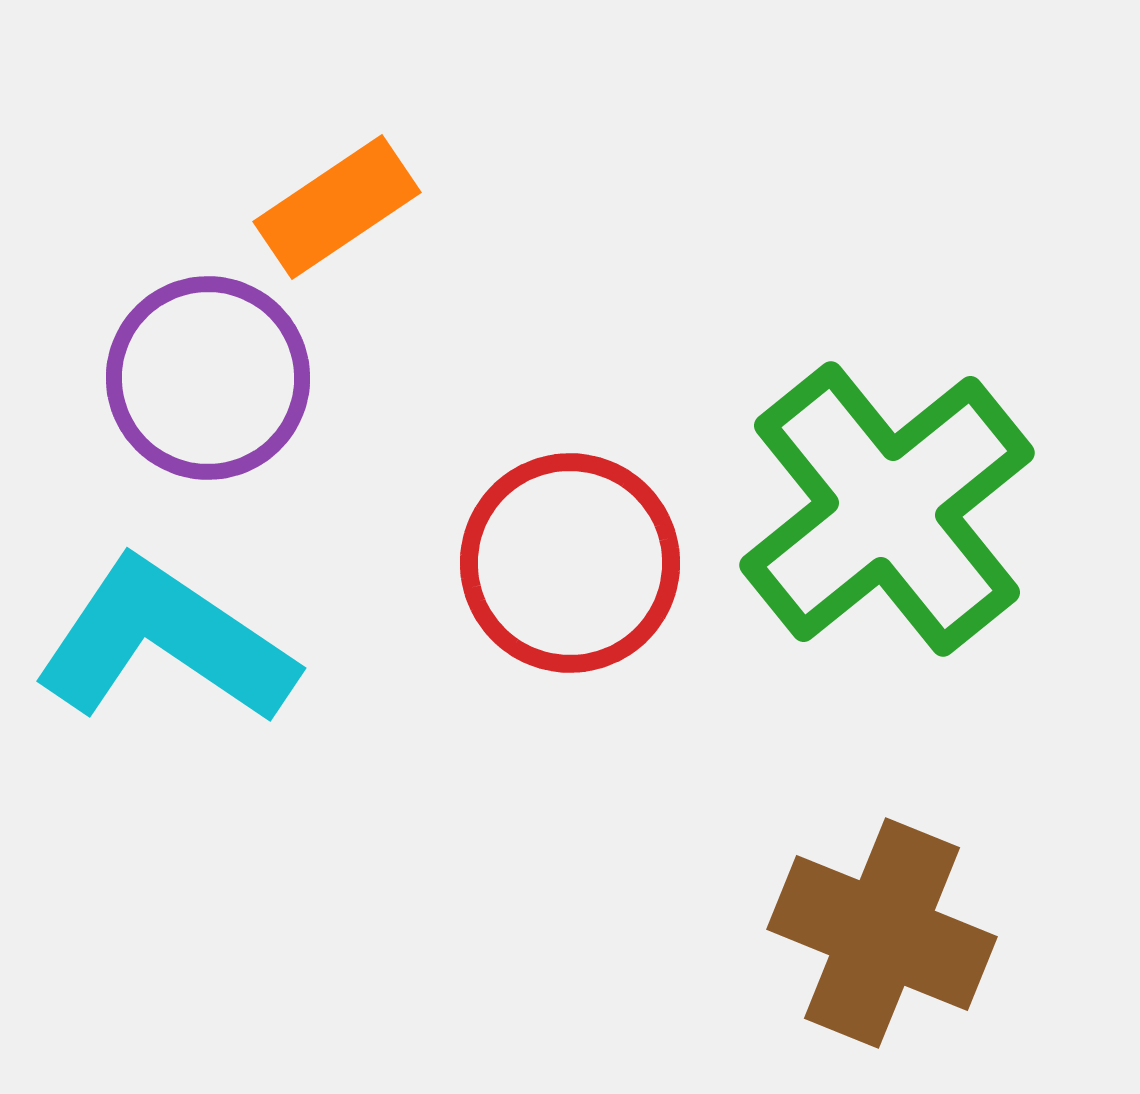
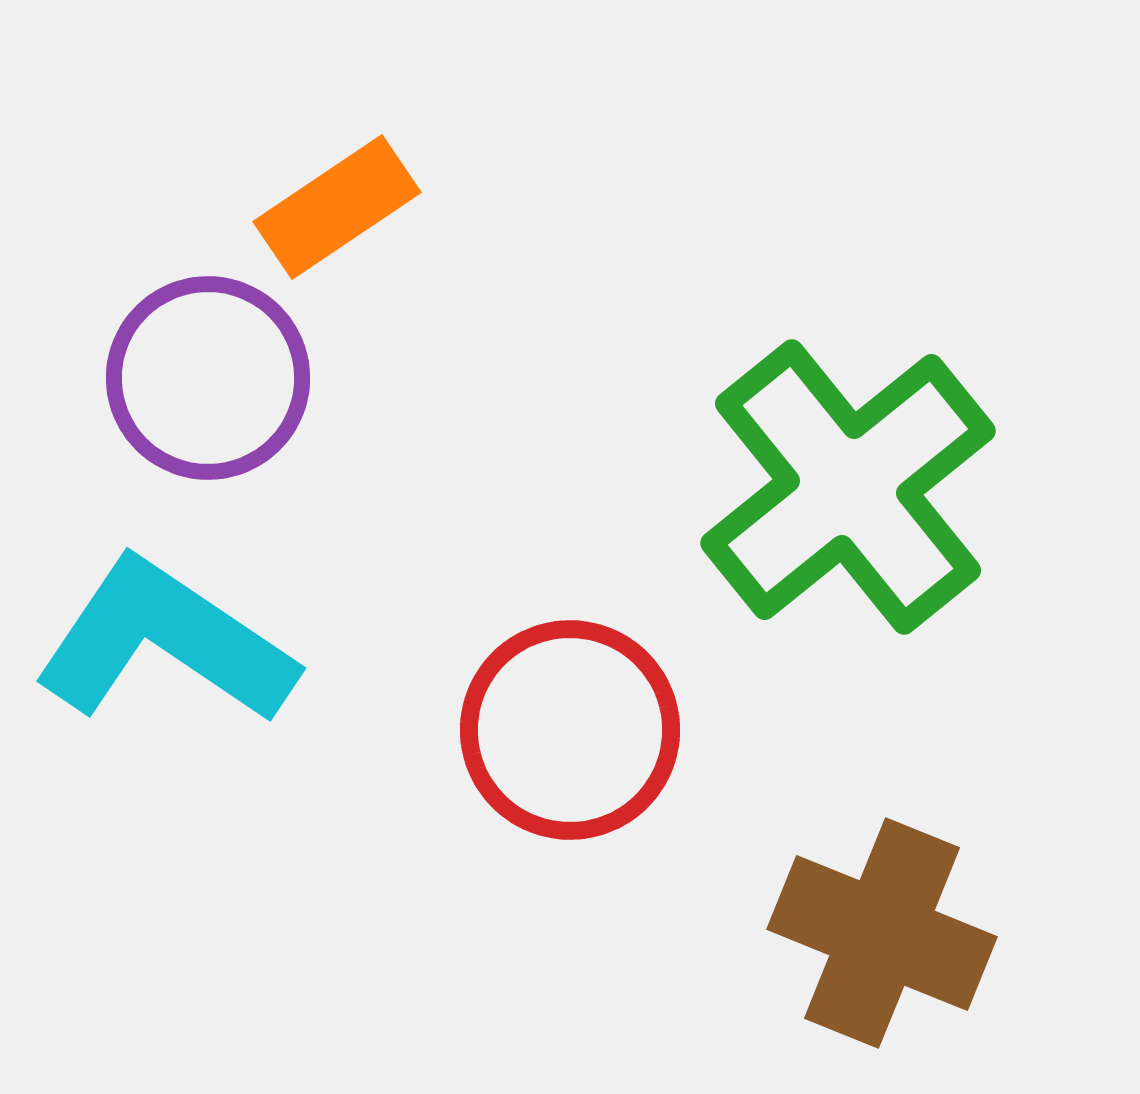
green cross: moved 39 px left, 22 px up
red circle: moved 167 px down
